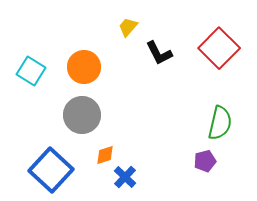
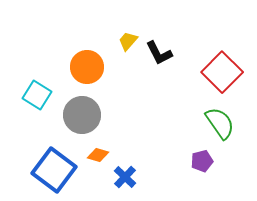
yellow trapezoid: moved 14 px down
red square: moved 3 px right, 24 px down
orange circle: moved 3 px right
cyan square: moved 6 px right, 24 px down
green semicircle: rotated 48 degrees counterclockwise
orange diamond: moved 7 px left; rotated 35 degrees clockwise
purple pentagon: moved 3 px left
blue square: moved 3 px right; rotated 6 degrees counterclockwise
